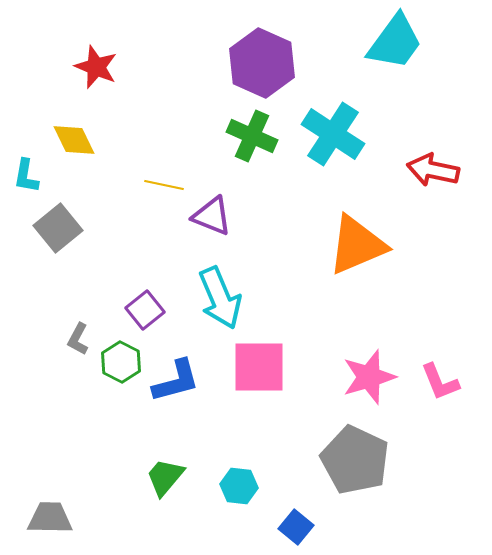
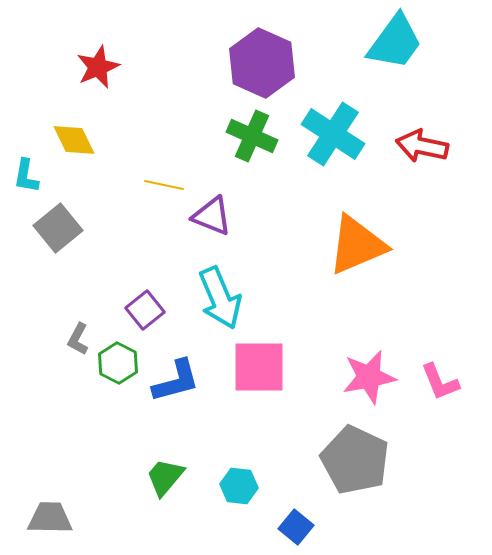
red star: moved 2 px right; rotated 27 degrees clockwise
red arrow: moved 11 px left, 24 px up
green hexagon: moved 3 px left, 1 px down
pink star: rotated 6 degrees clockwise
